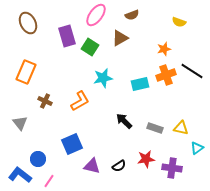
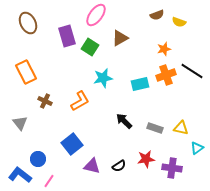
brown semicircle: moved 25 px right
orange rectangle: rotated 50 degrees counterclockwise
blue square: rotated 15 degrees counterclockwise
